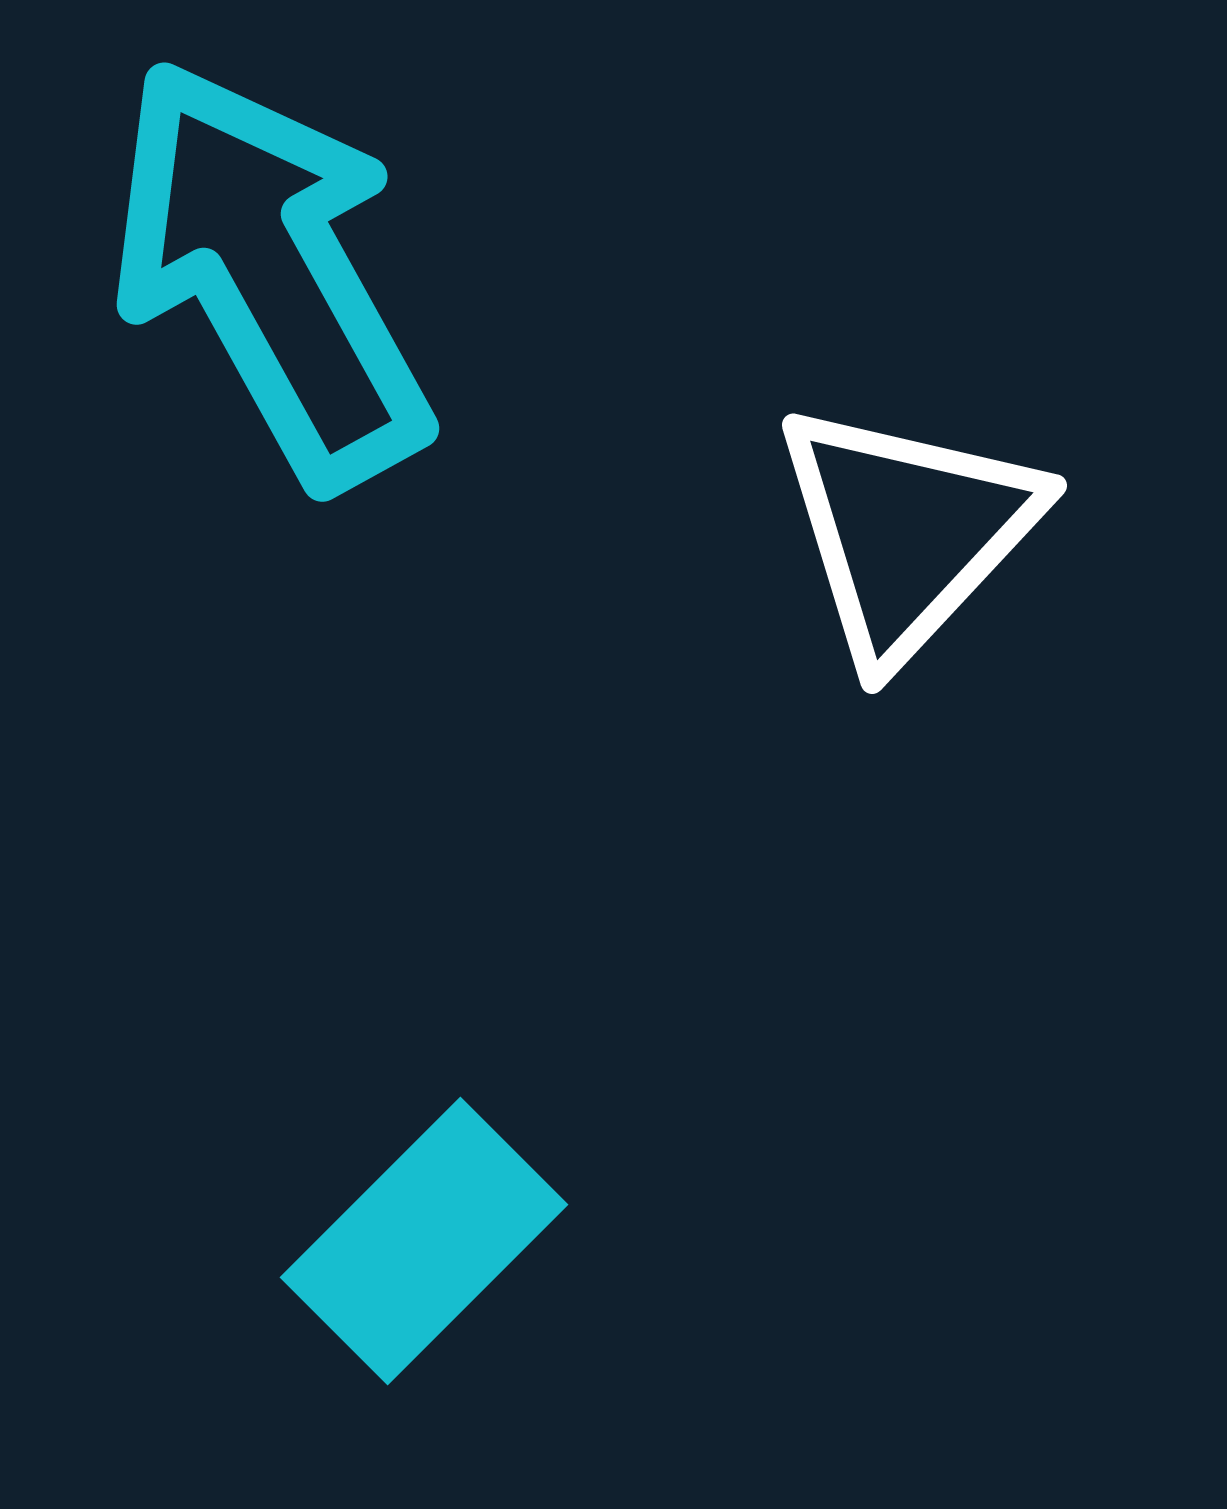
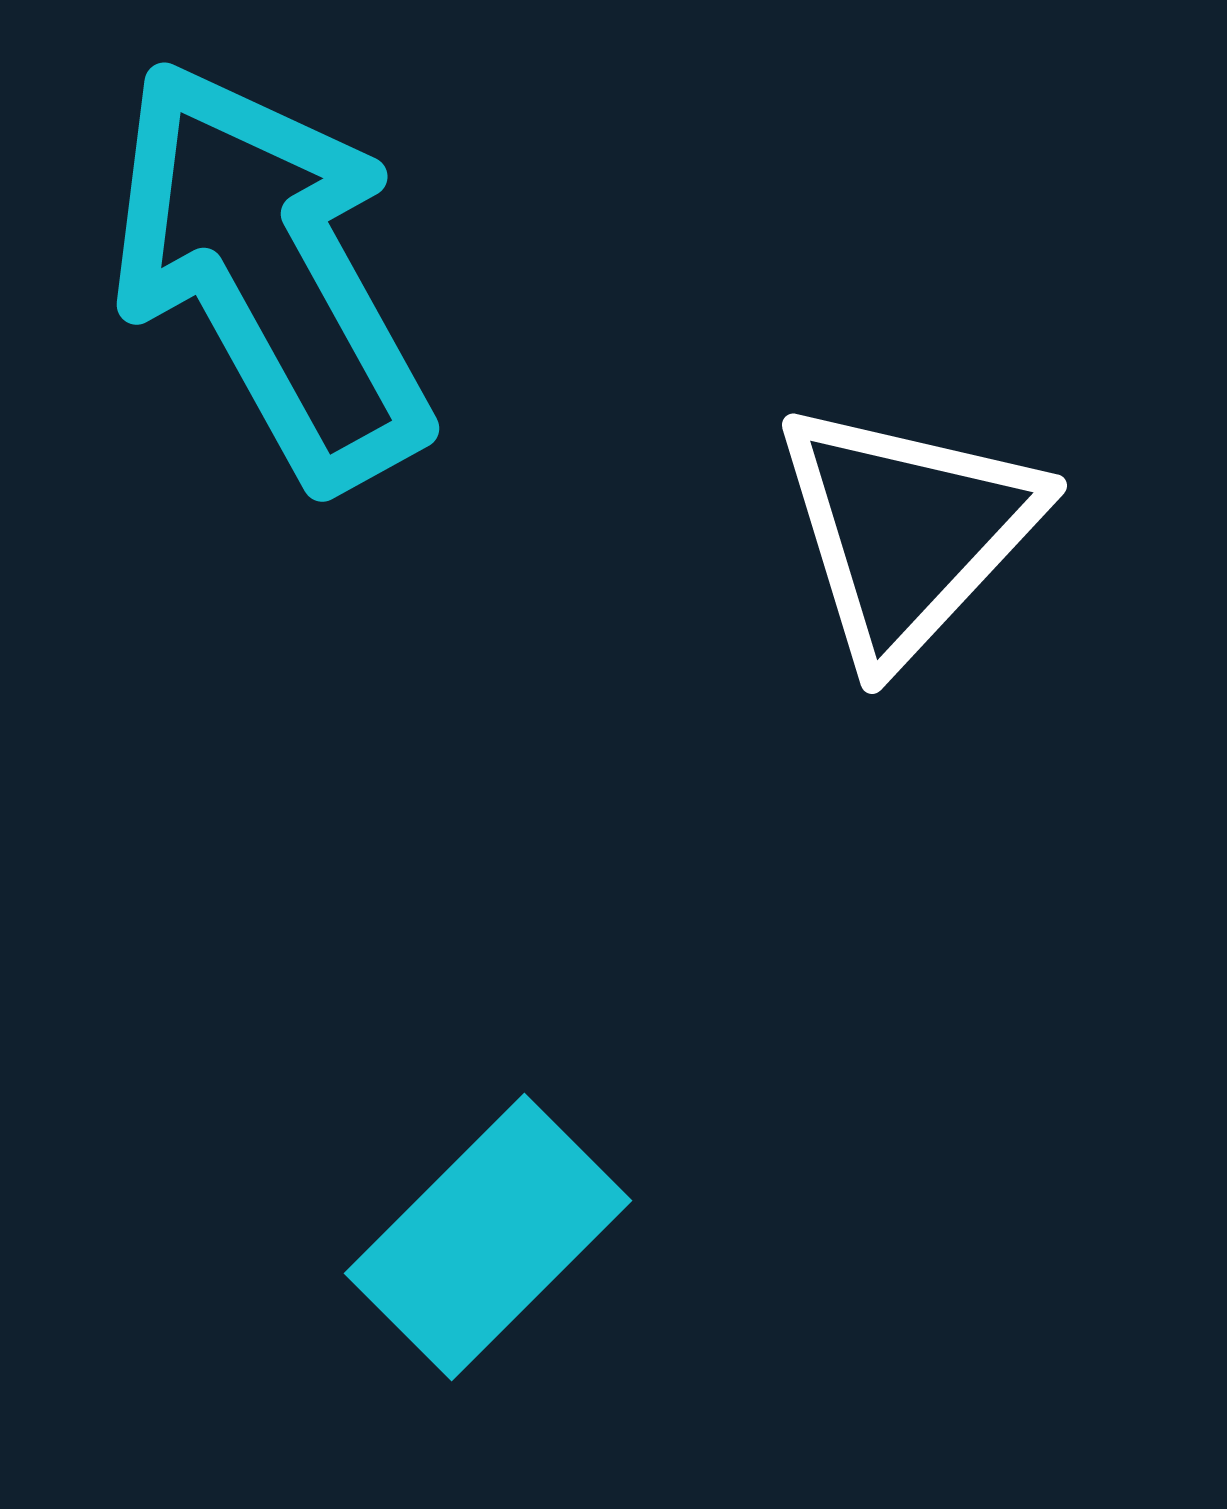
cyan rectangle: moved 64 px right, 4 px up
